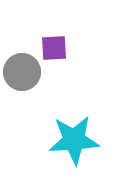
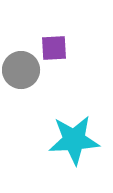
gray circle: moved 1 px left, 2 px up
